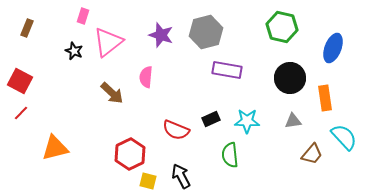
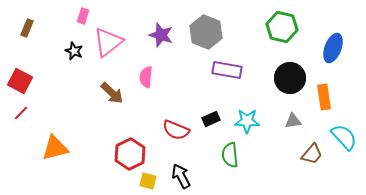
gray hexagon: rotated 24 degrees counterclockwise
orange rectangle: moved 1 px left, 1 px up
